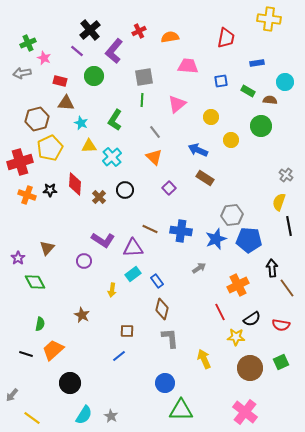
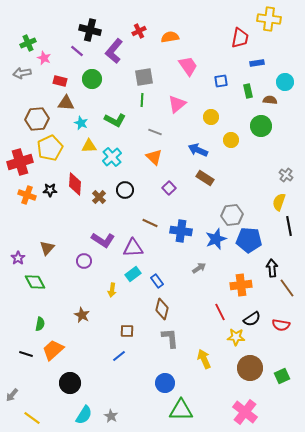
black cross at (90, 30): rotated 35 degrees counterclockwise
red trapezoid at (226, 38): moved 14 px right
pink trapezoid at (188, 66): rotated 50 degrees clockwise
green circle at (94, 76): moved 2 px left, 3 px down
green rectangle at (248, 91): rotated 48 degrees clockwise
brown hexagon at (37, 119): rotated 10 degrees clockwise
green L-shape at (115, 120): rotated 95 degrees counterclockwise
gray line at (155, 132): rotated 32 degrees counterclockwise
brown line at (150, 229): moved 6 px up
orange cross at (238, 285): moved 3 px right; rotated 20 degrees clockwise
green square at (281, 362): moved 1 px right, 14 px down
